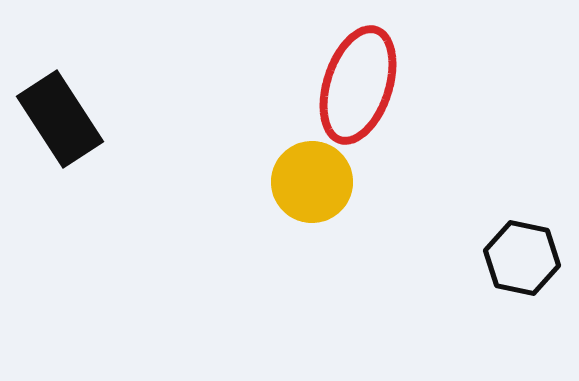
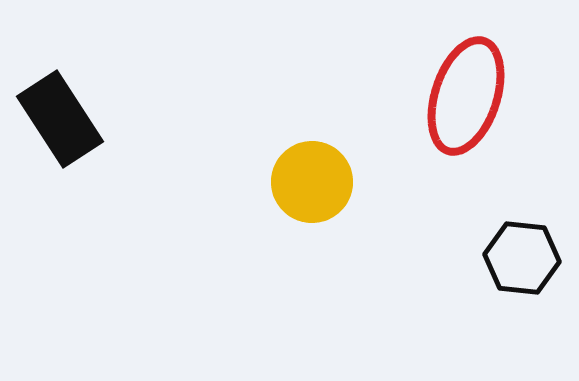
red ellipse: moved 108 px right, 11 px down
black hexagon: rotated 6 degrees counterclockwise
